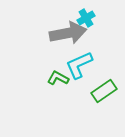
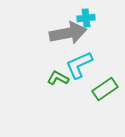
cyan cross: rotated 24 degrees clockwise
green rectangle: moved 1 px right, 2 px up
